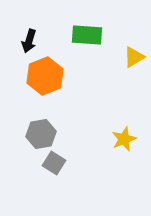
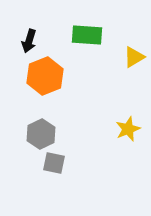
gray hexagon: rotated 16 degrees counterclockwise
yellow star: moved 4 px right, 10 px up
gray square: rotated 20 degrees counterclockwise
